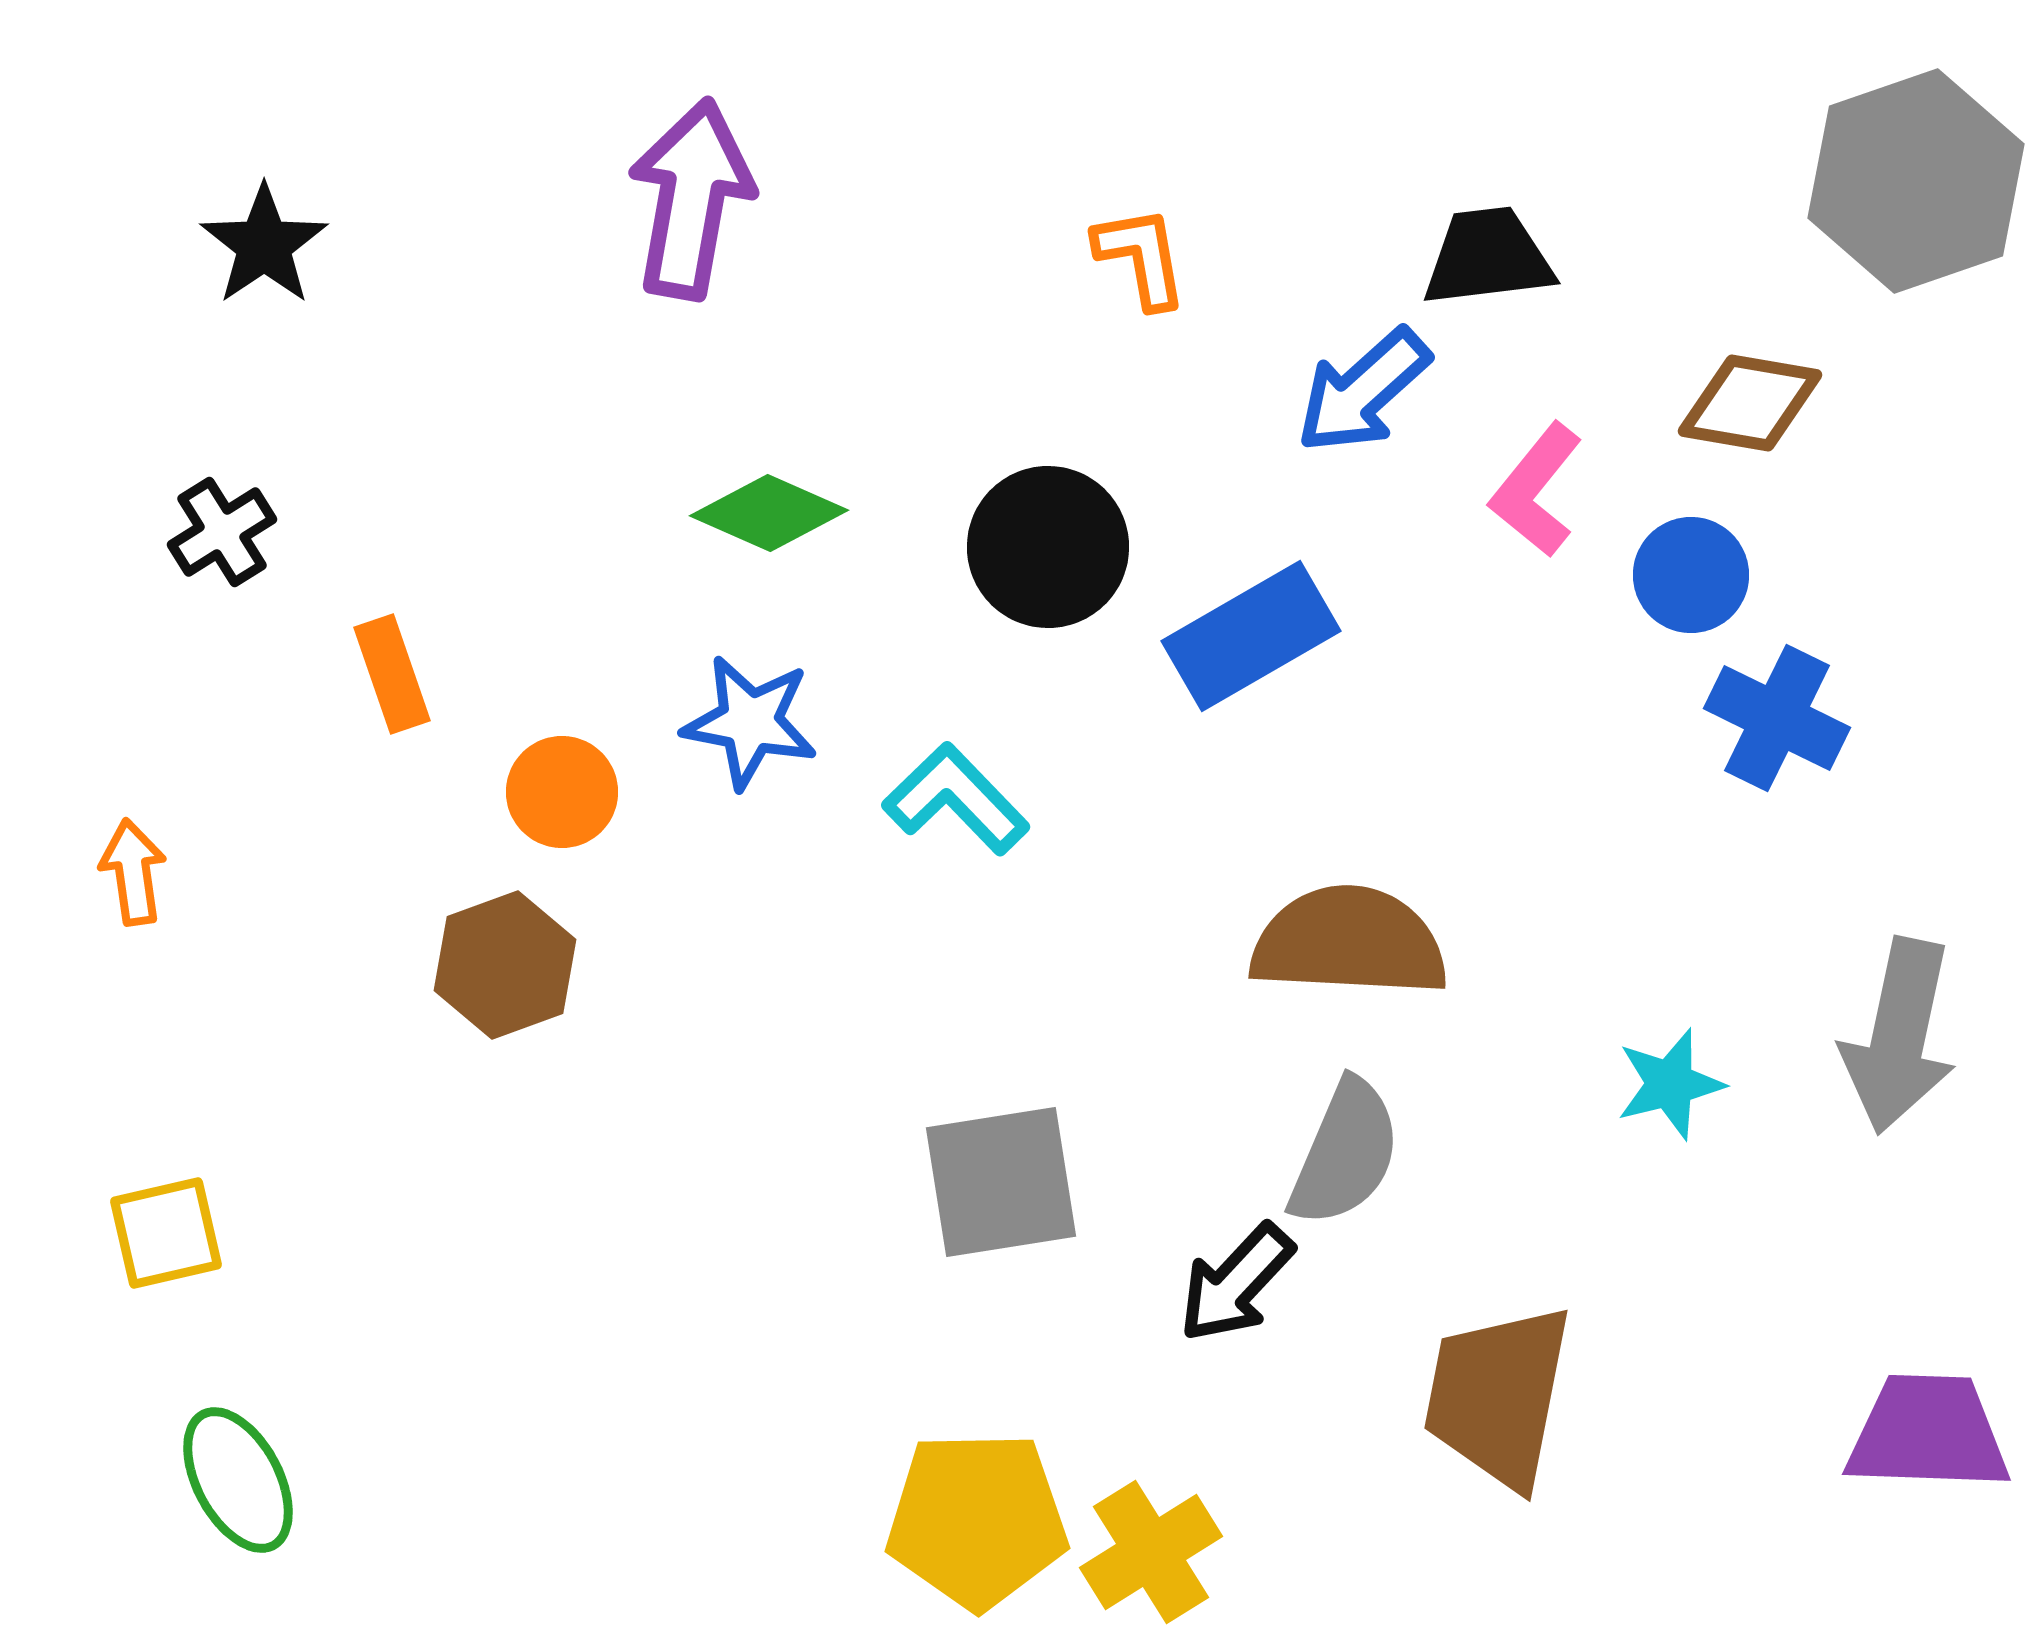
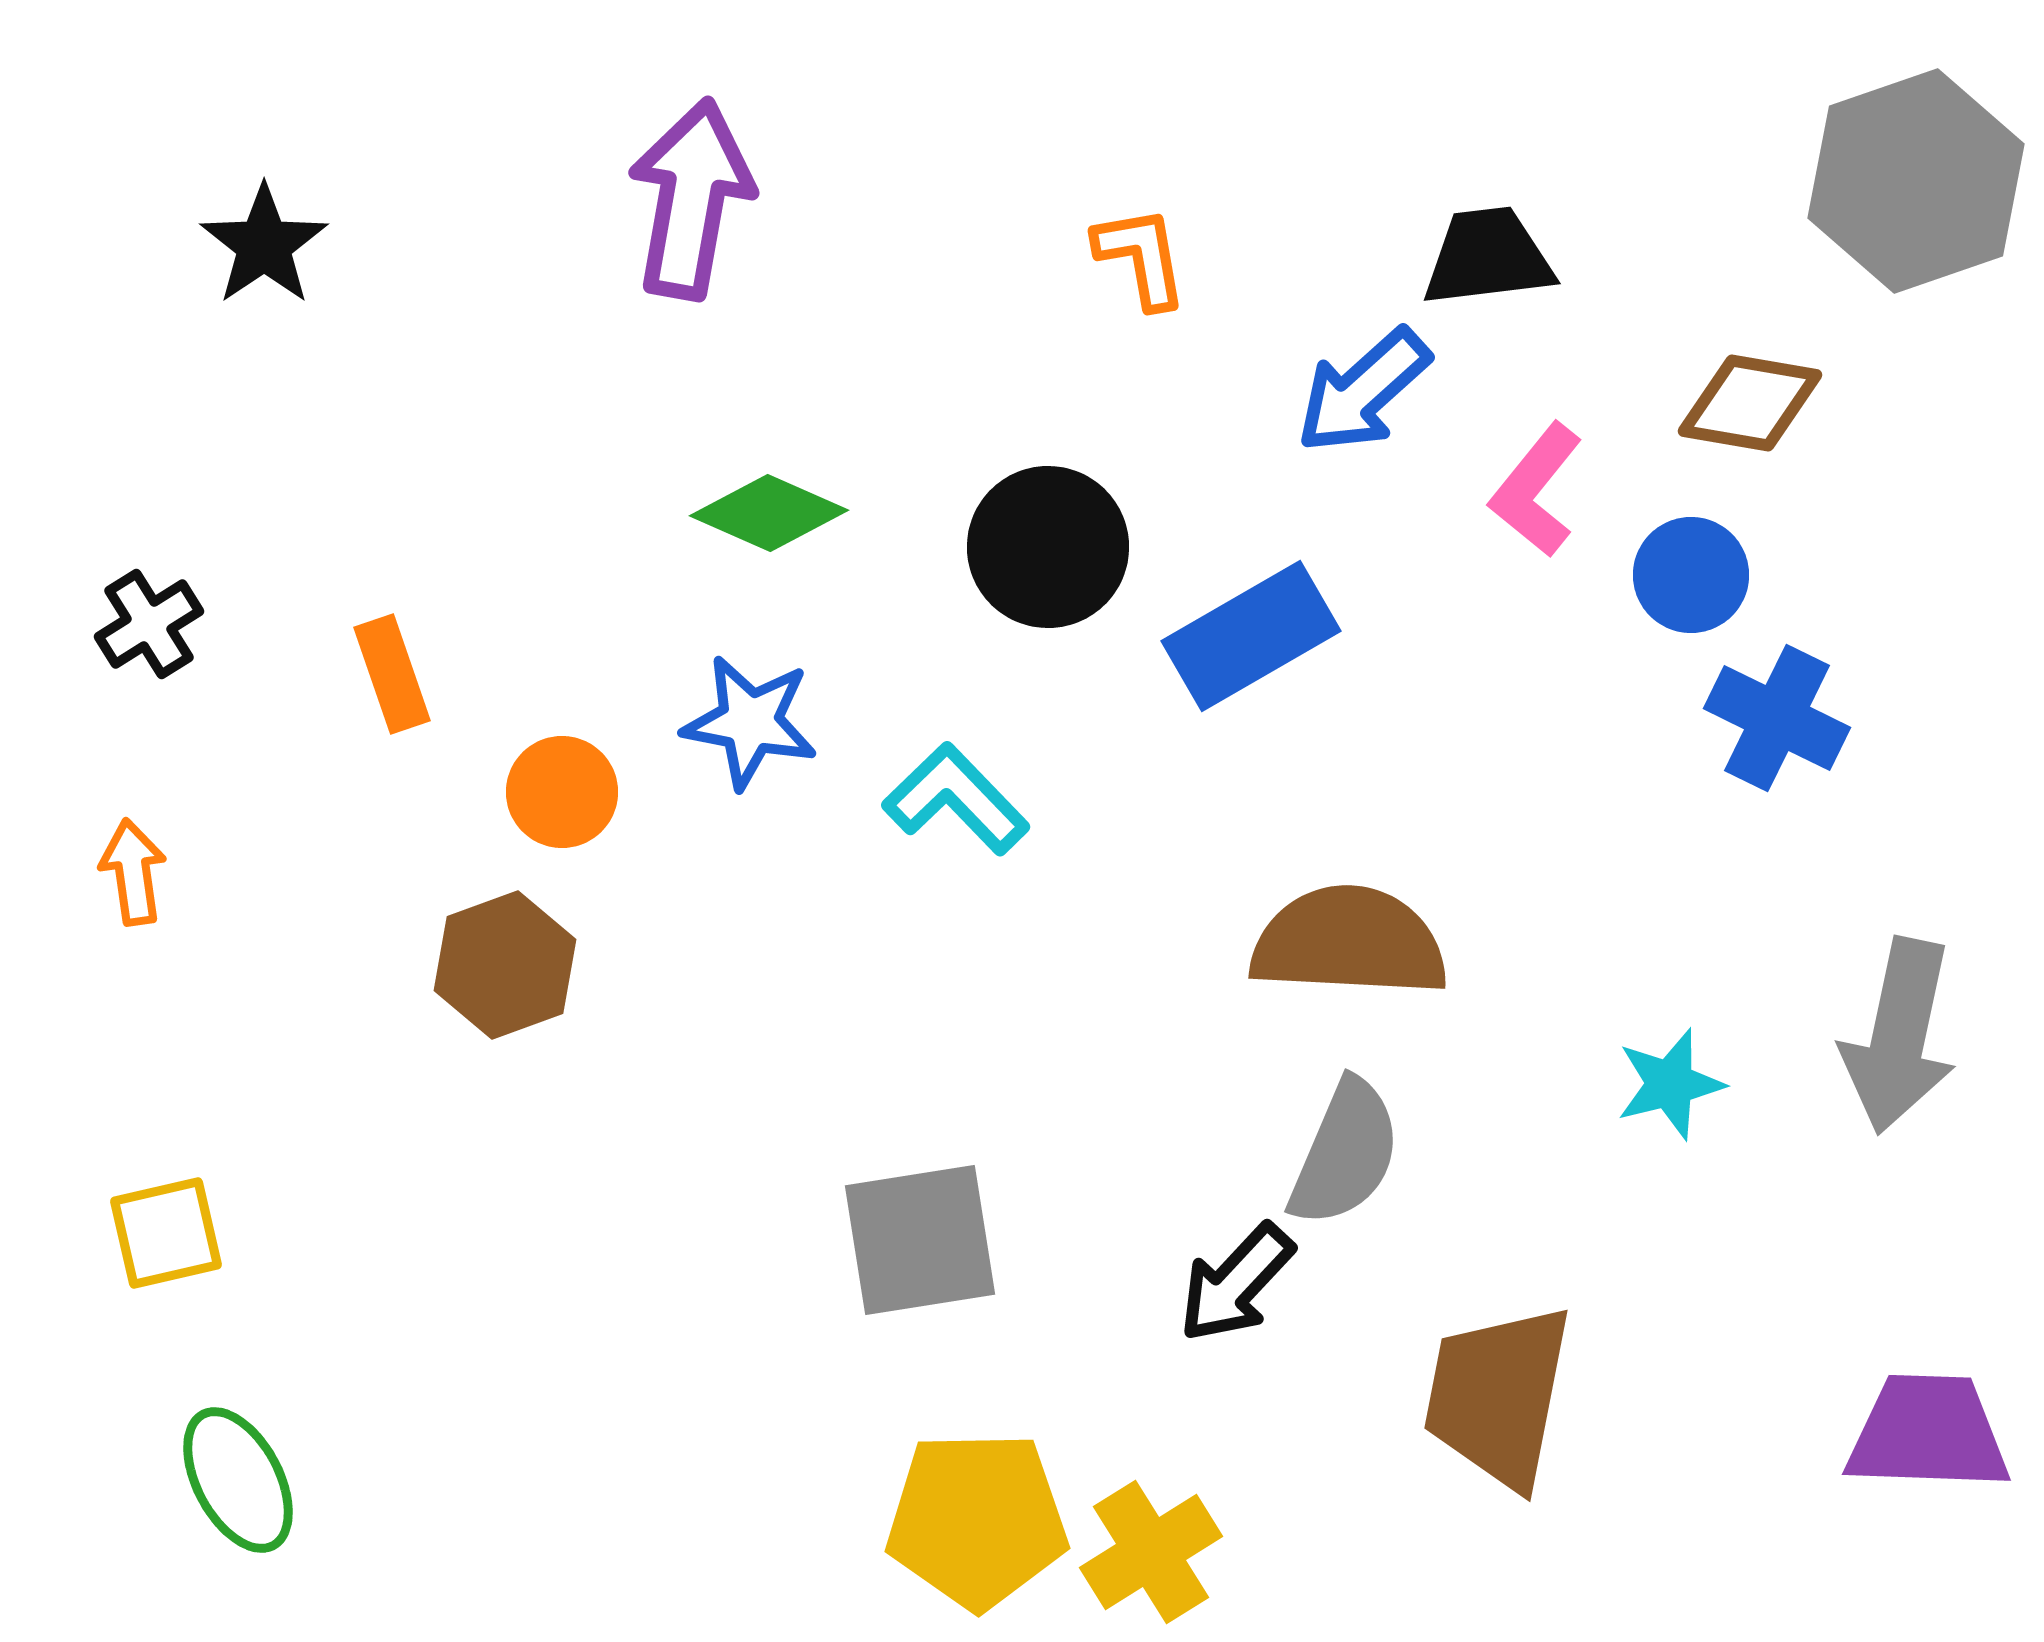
black cross: moved 73 px left, 92 px down
gray square: moved 81 px left, 58 px down
